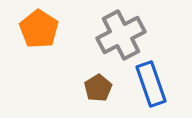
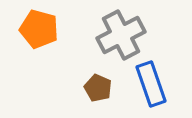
orange pentagon: rotated 18 degrees counterclockwise
brown pentagon: rotated 16 degrees counterclockwise
